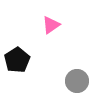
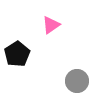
black pentagon: moved 6 px up
